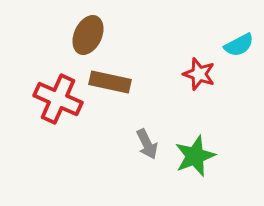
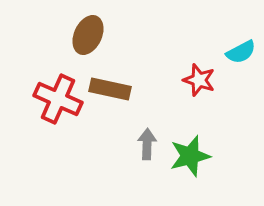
cyan semicircle: moved 2 px right, 7 px down
red star: moved 6 px down
brown rectangle: moved 7 px down
gray arrow: rotated 152 degrees counterclockwise
green star: moved 5 px left; rotated 6 degrees clockwise
